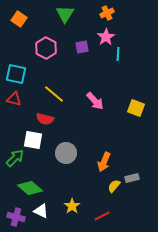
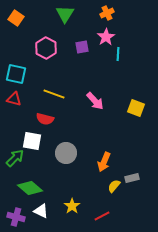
orange square: moved 3 px left, 1 px up
yellow line: rotated 20 degrees counterclockwise
white square: moved 1 px left, 1 px down
